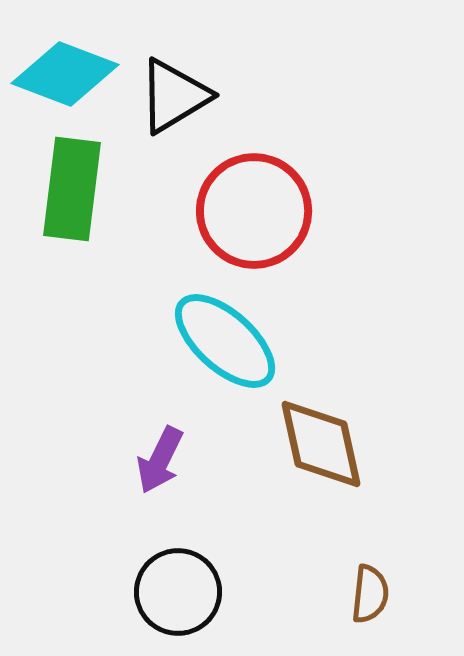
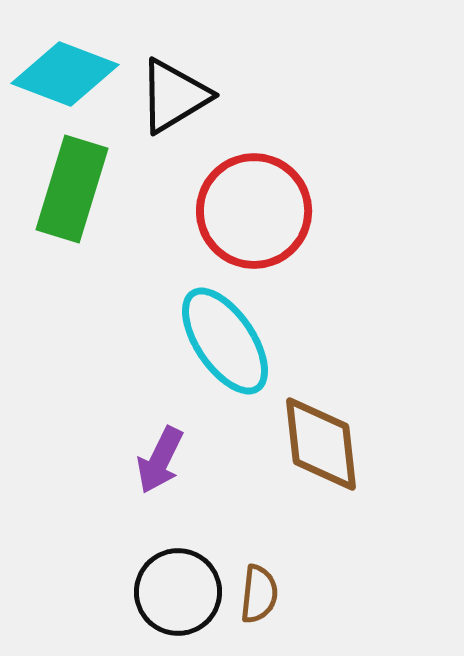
green rectangle: rotated 10 degrees clockwise
cyan ellipse: rotated 14 degrees clockwise
brown diamond: rotated 6 degrees clockwise
brown semicircle: moved 111 px left
